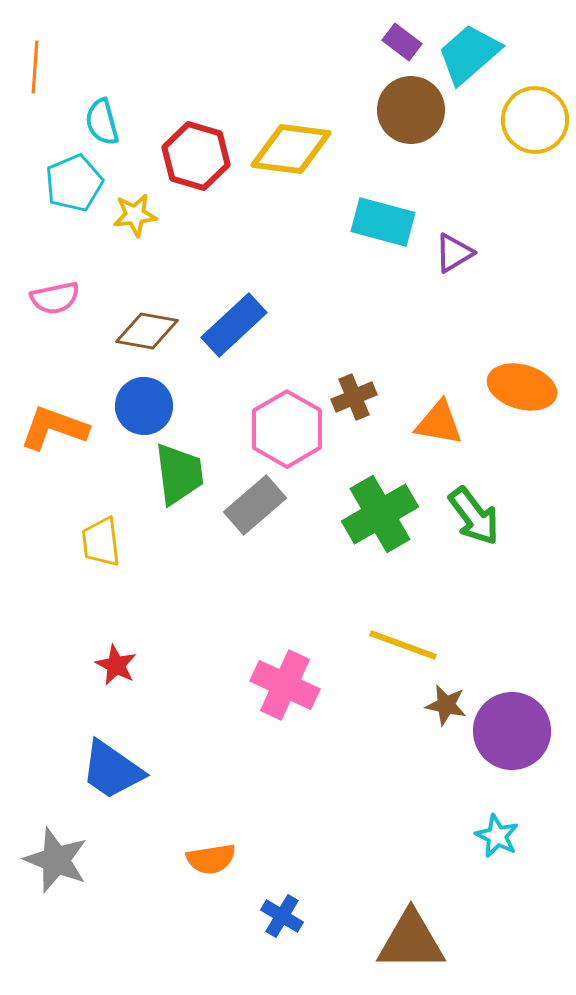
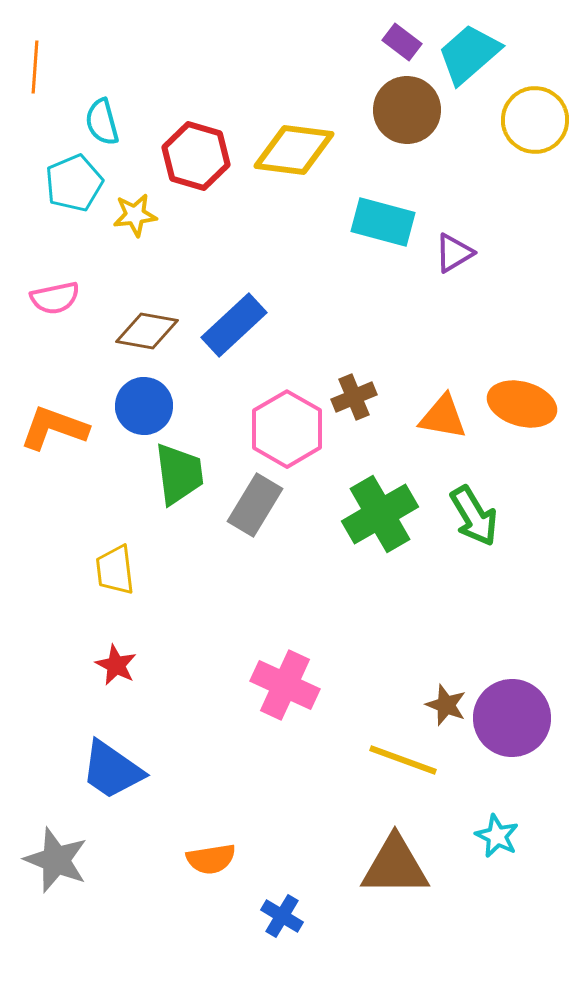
brown circle: moved 4 px left
yellow diamond: moved 3 px right, 1 px down
orange ellipse: moved 17 px down
orange triangle: moved 4 px right, 6 px up
gray rectangle: rotated 18 degrees counterclockwise
green arrow: rotated 6 degrees clockwise
yellow trapezoid: moved 14 px right, 28 px down
yellow line: moved 115 px down
brown star: rotated 9 degrees clockwise
purple circle: moved 13 px up
brown triangle: moved 16 px left, 75 px up
